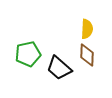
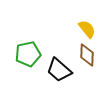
yellow semicircle: rotated 42 degrees counterclockwise
black trapezoid: moved 2 px down
